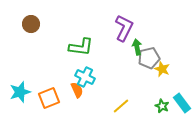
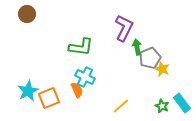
brown circle: moved 4 px left, 10 px up
gray pentagon: moved 1 px right; rotated 10 degrees counterclockwise
cyan star: moved 8 px right, 1 px up; rotated 10 degrees counterclockwise
